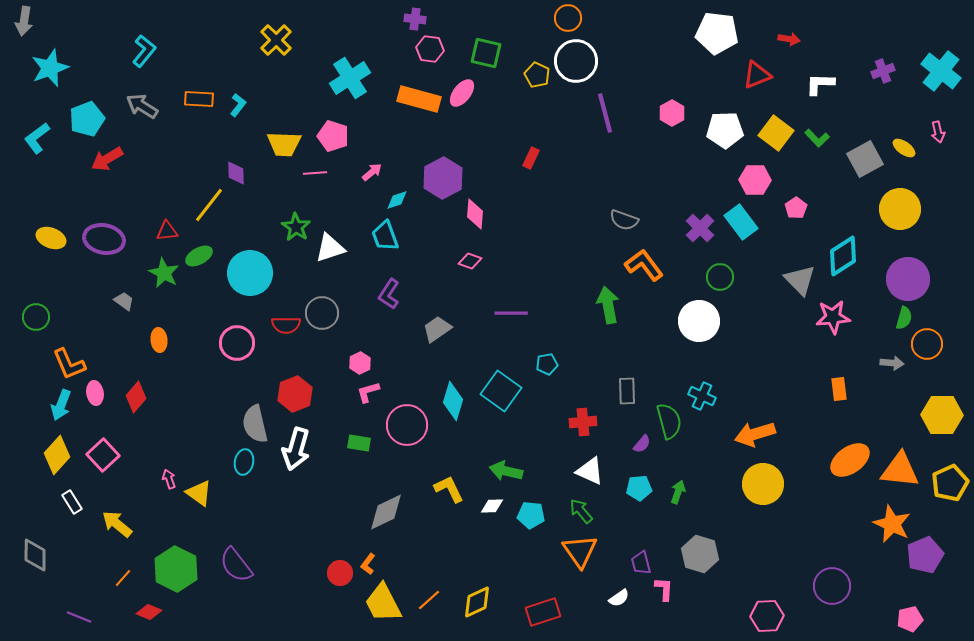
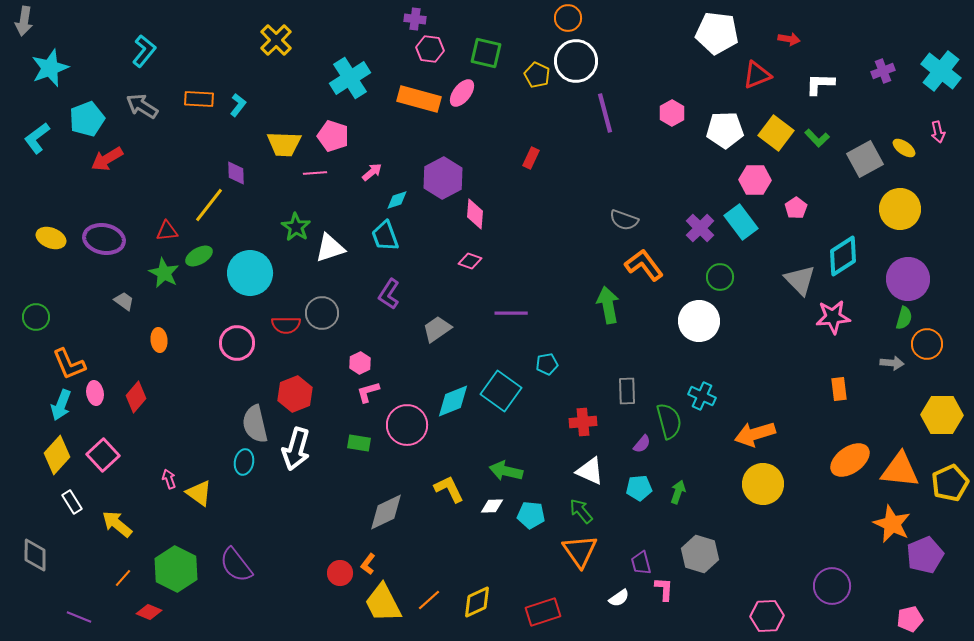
cyan diamond at (453, 401): rotated 51 degrees clockwise
